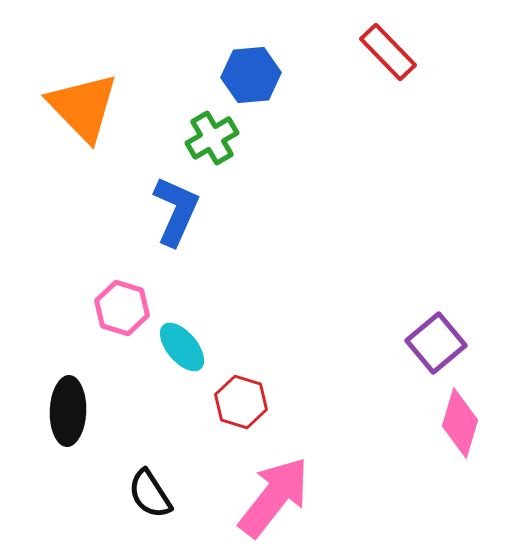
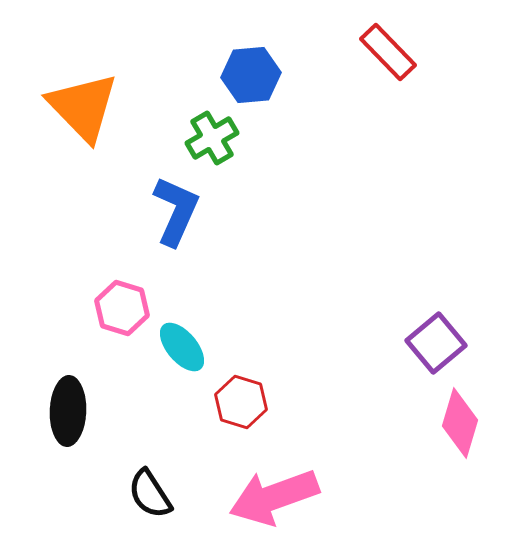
pink arrow: rotated 148 degrees counterclockwise
